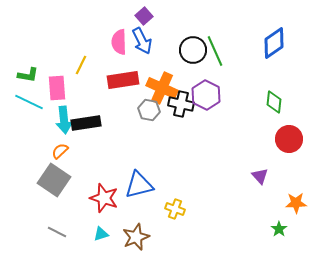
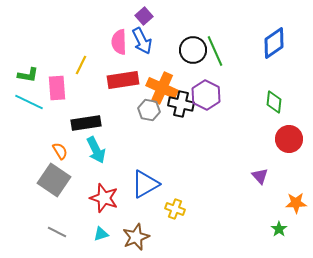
cyan arrow: moved 32 px right, 30 px down; rotated 20 degrees counterclockwise
orange semicircle: rotated 102 degrees clockwise
blue triangle: moved 6 px right, 1 px up; rotated 16 degrees counterclockwise
